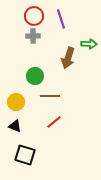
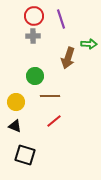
red line: moved 1 px up
